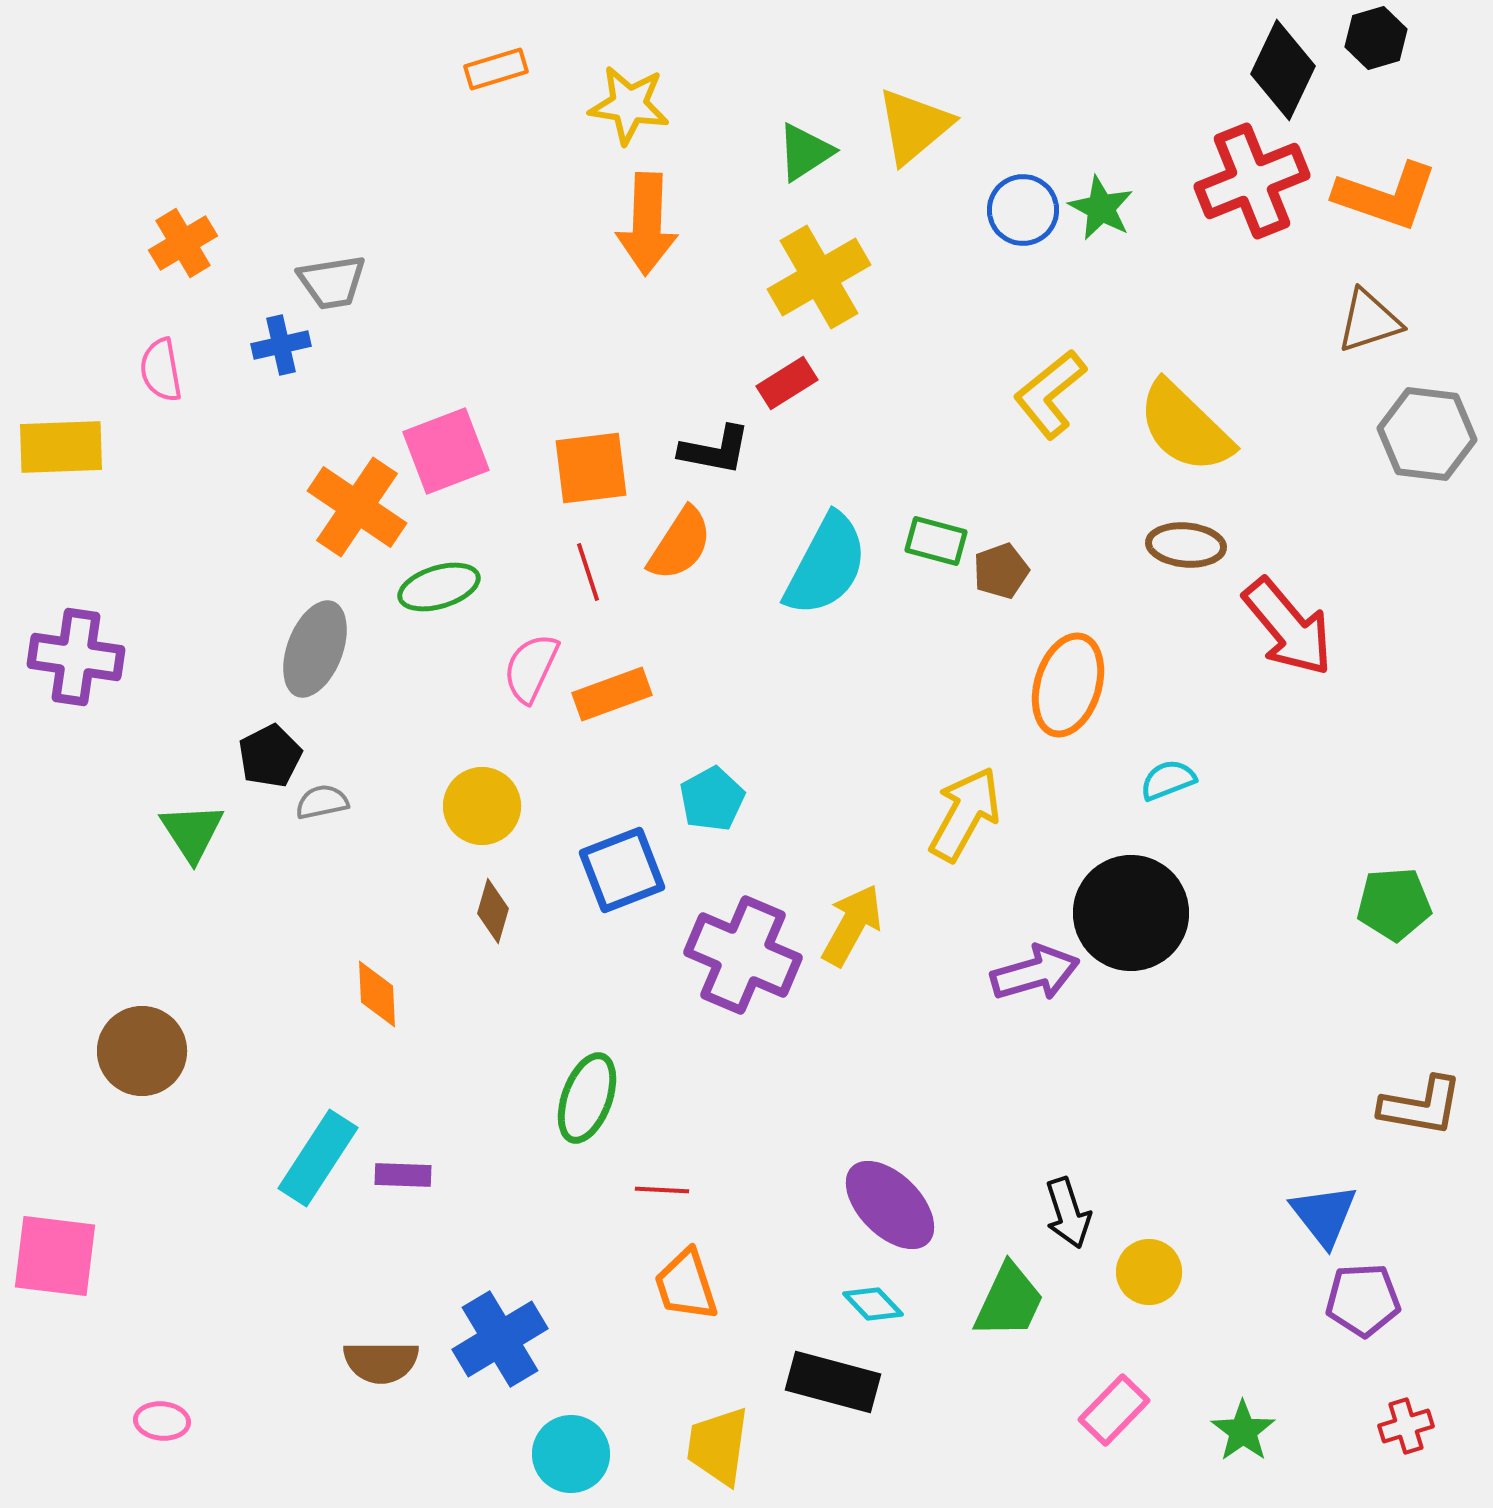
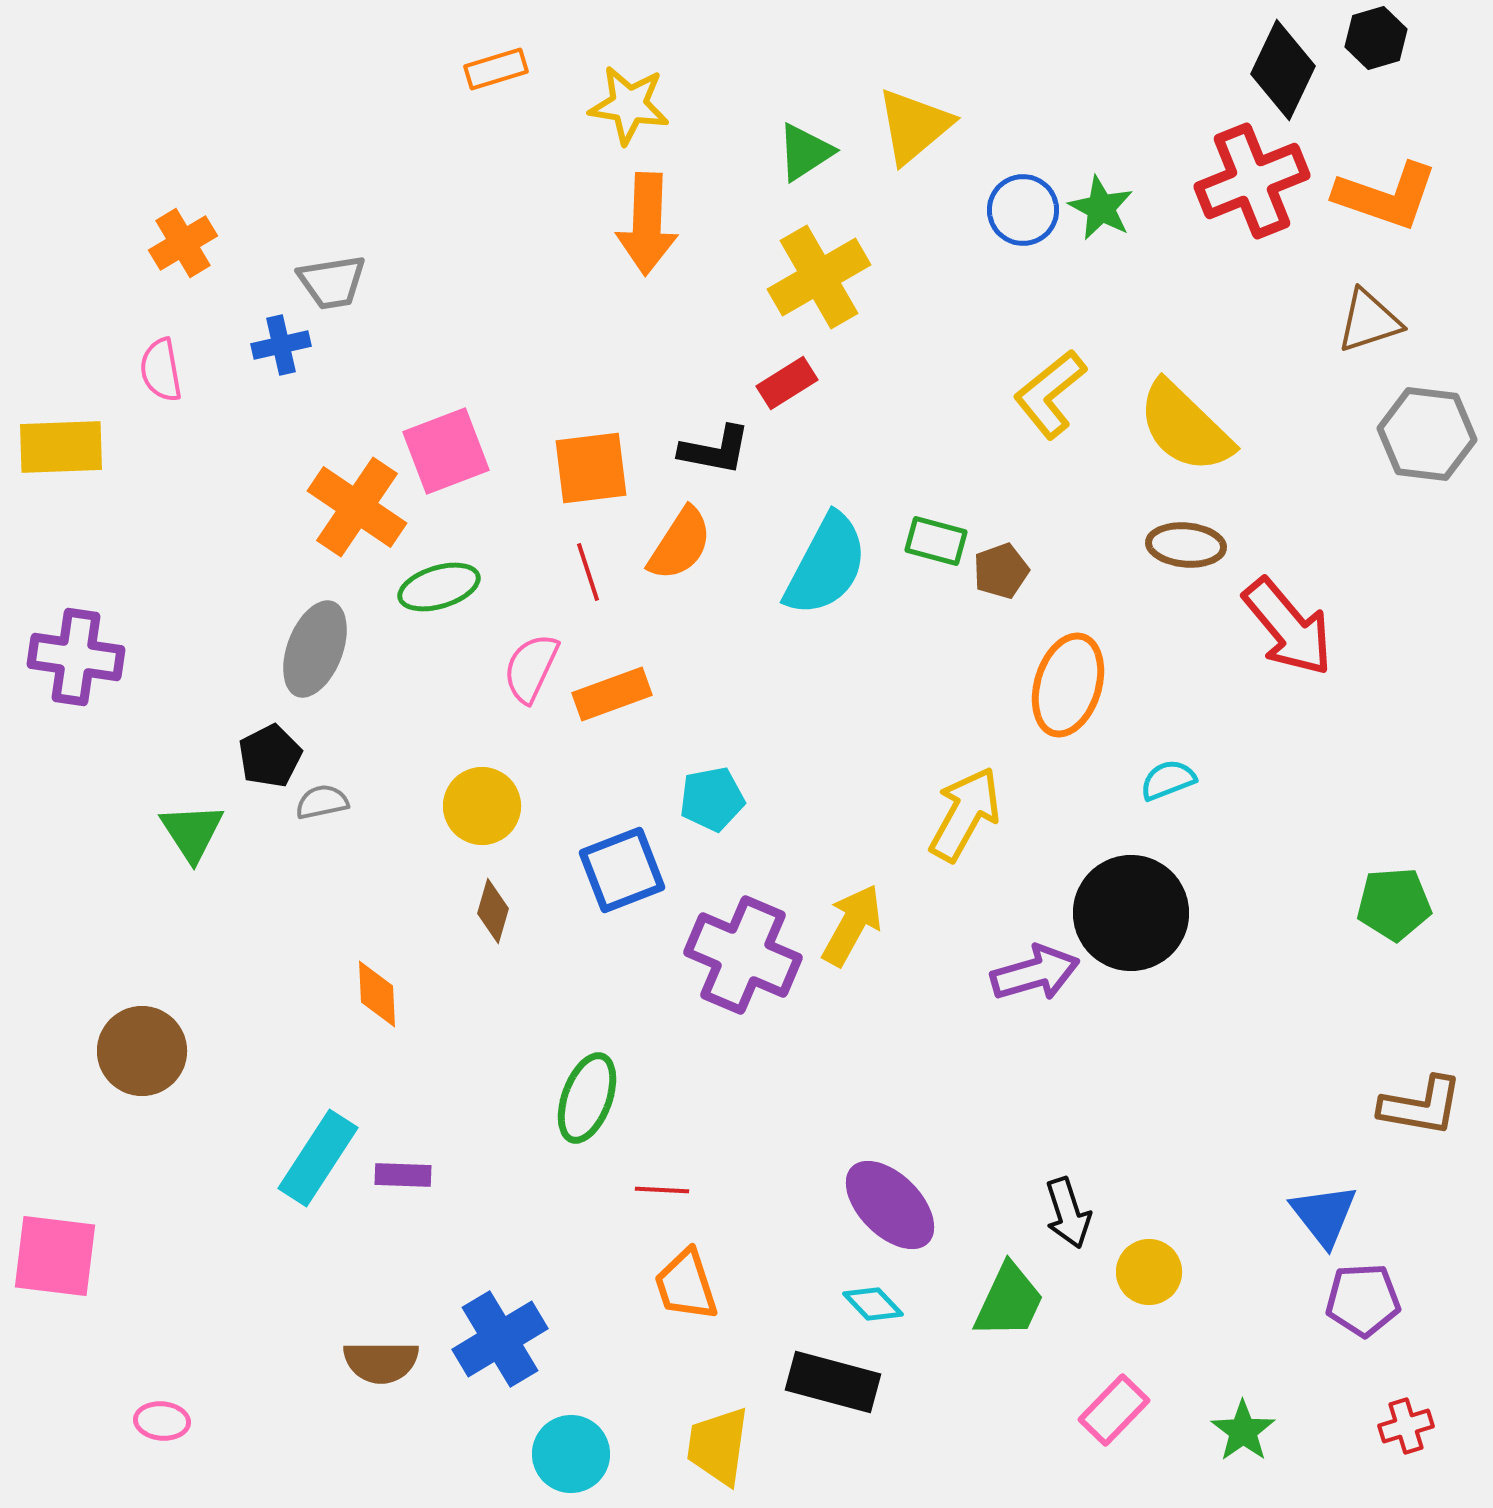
cyan pentagon at (712, 799): rotated 18 degrees clockwise
